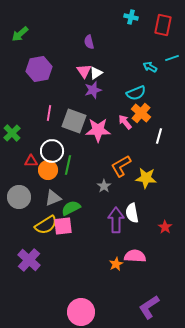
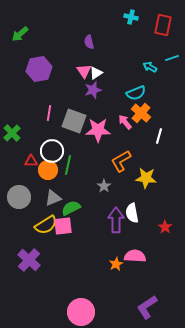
orange L-shape: moved 5 px up
purple L-shape: moved 2 px left
